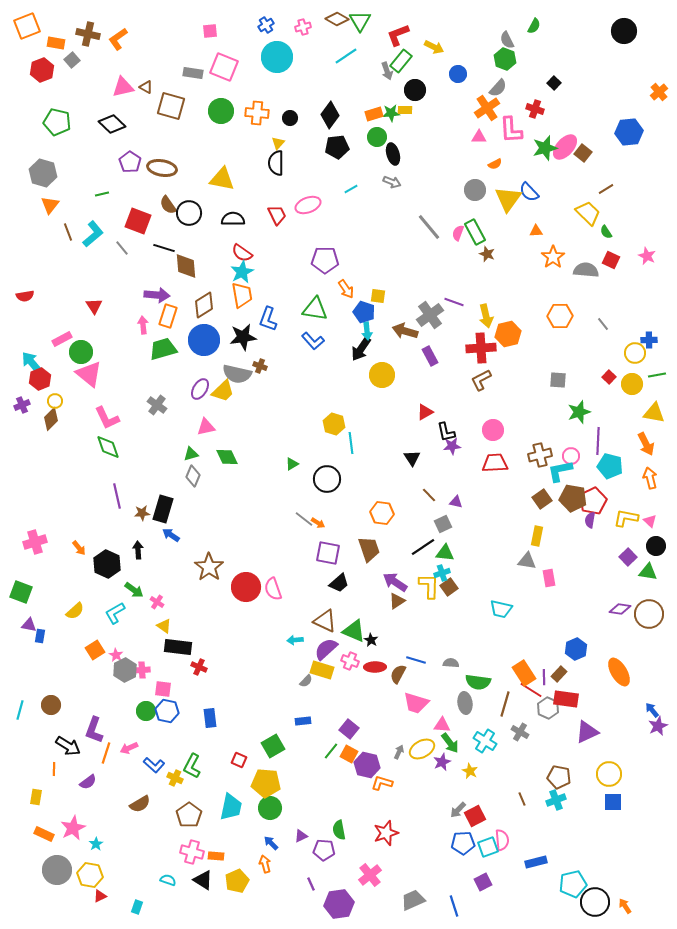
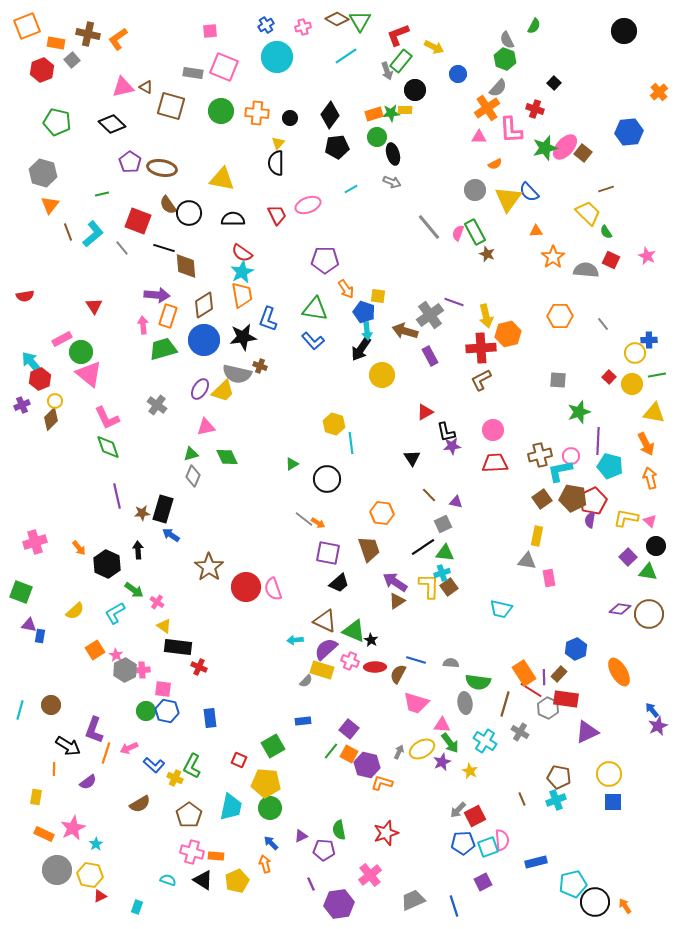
brown line at (606, 189): rotated 14 degrees clockwise
